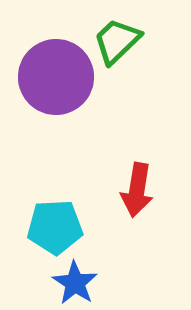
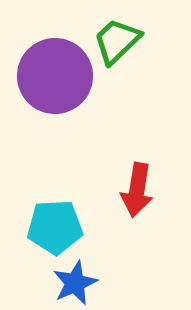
purple circle: moved 1 px left, 1 px up
blue star: rotated 15 degrees clockwise
